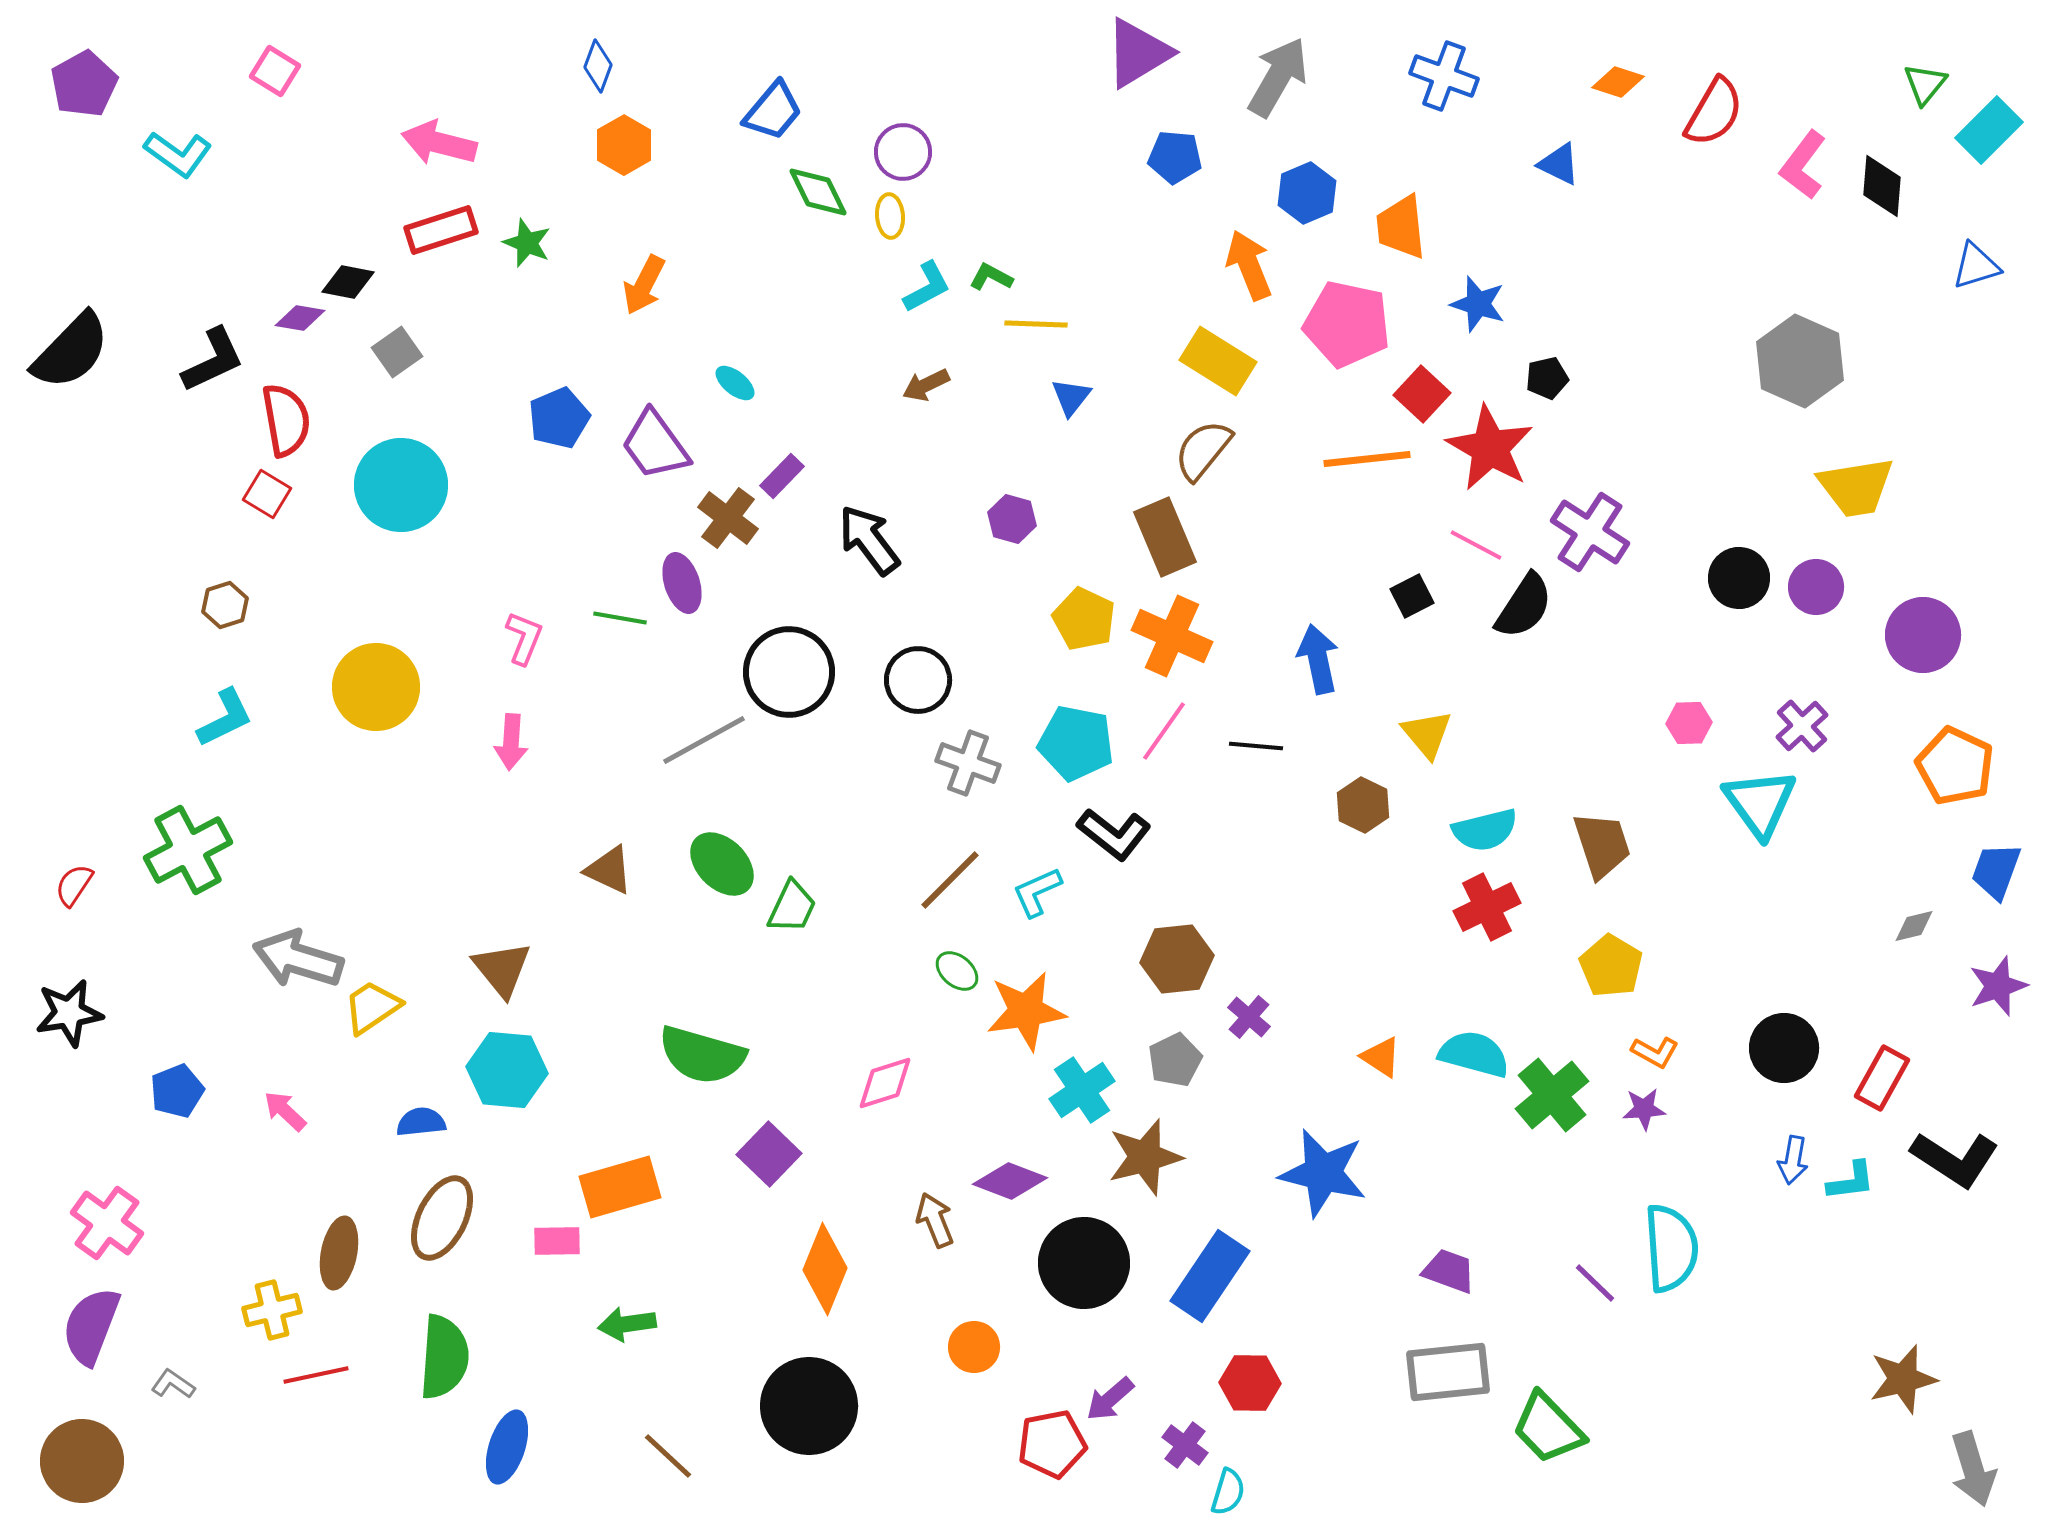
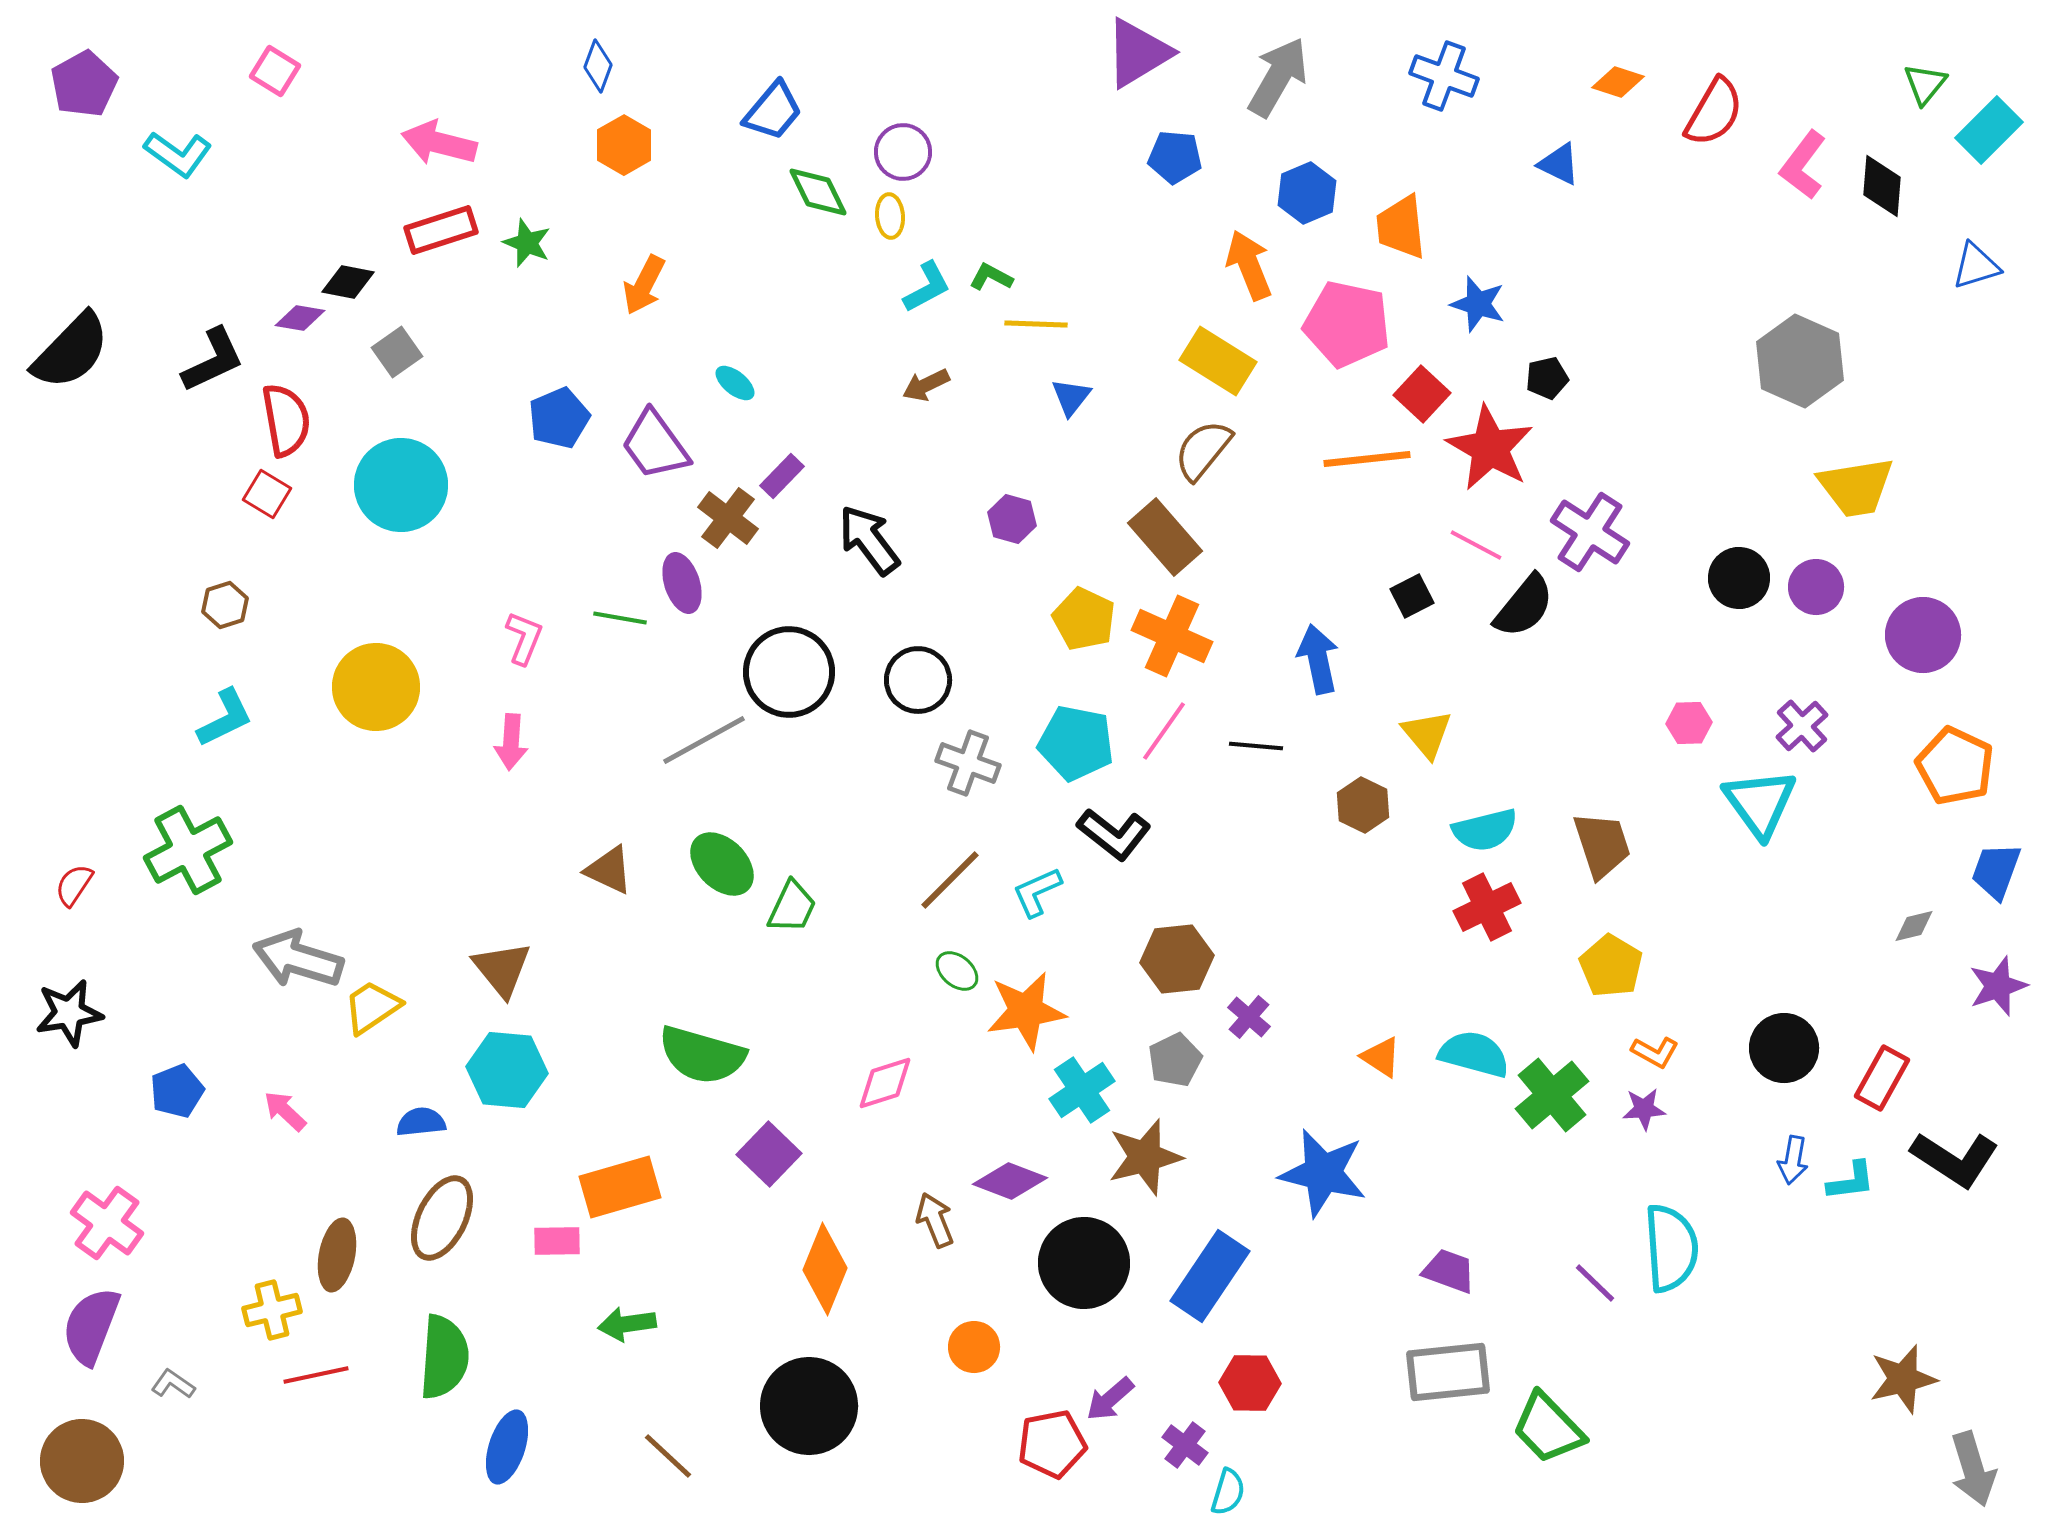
brown rectangle at (1165, 537): rotated 18 degrees counterclockwise
black semicircle at (1524, 606): rotated 6 degrees clockwise
brown ellipse at (339, 1253): moved 2 px left, 2 px down
